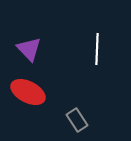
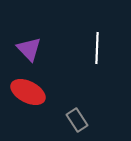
white line: moved 1 px up
